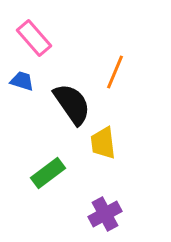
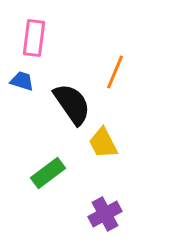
pink rectangle: rotated 48 degrees clockwise
yellow trapezoid: rotated 20 degrees counterclockwise
